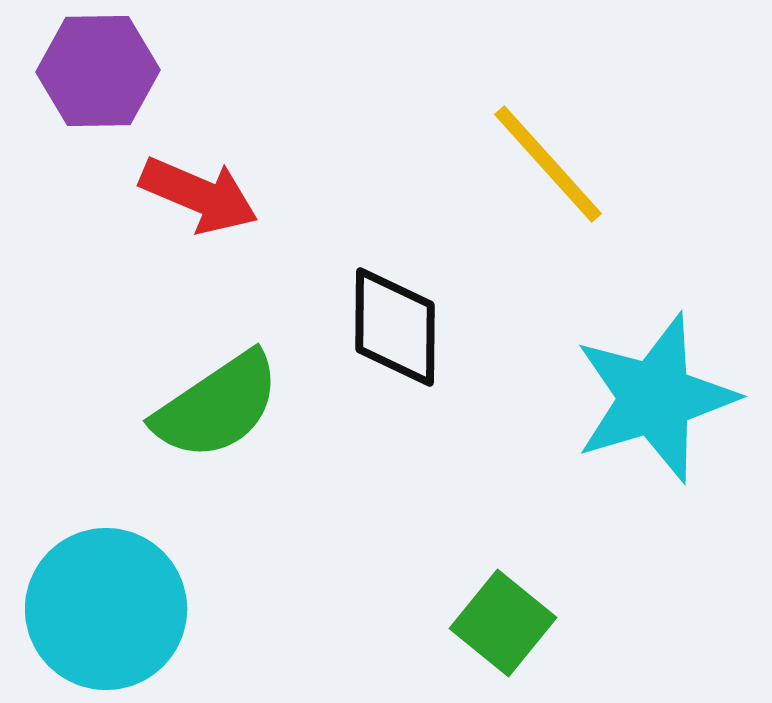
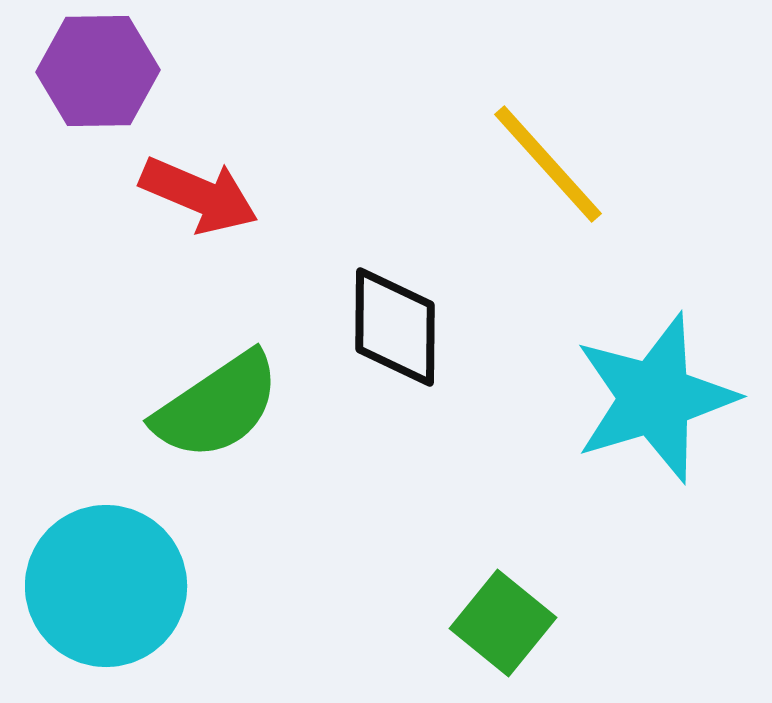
cyan circle: moved 23 px up
